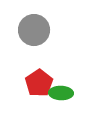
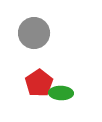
gray circle: moved 3 px down
